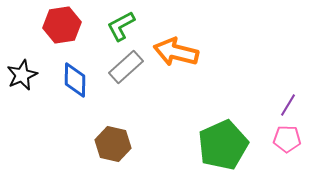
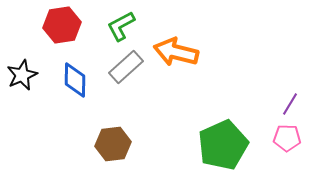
purple line: moved 2 px right, 1 px up
pink pentagon: moved 1 px up
brown hexagon: rotated 20 degrees counterclockwise
